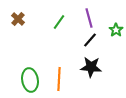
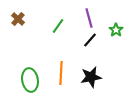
green line: moved 1 px left, 4 px down
black star: moved 10 px down; rotated 15 degrees counterclockwise
orange line: moved 2 px right, 6 px up
